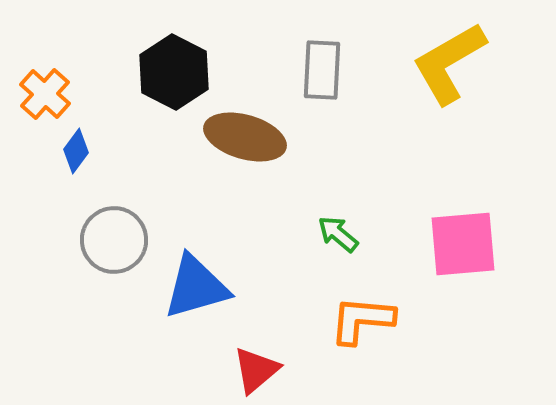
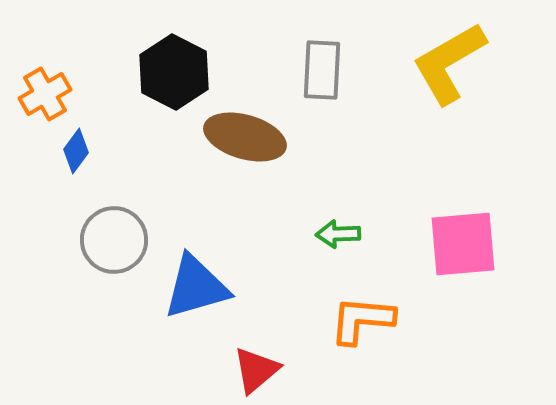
orange cross: rotated 18 degrees clockwise
green arrow: rotated 42 degrees counterclockwise
